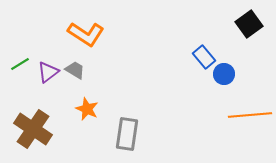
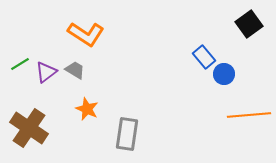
purple triangle: moved 2 px left
orange line: moved 1 px left
brown cross: moved 4 px left, 1 px up
